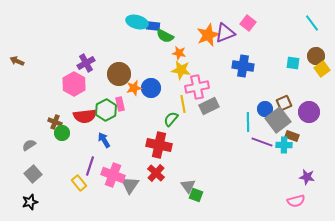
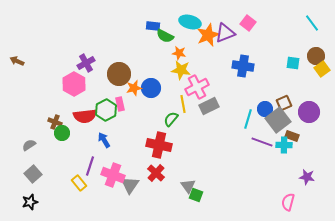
cyan ellipse at (137, 22): moved 53 px right
pink cross at (197, 87): rotated 15 degrees counterclockwise
cyan line at (248, 122): moved 3 px up; rotated 18 degrees clockwise
pink semicircle at (296, 201): moved 8 px left, 1 px down; rotated 120 degrees clockwise
